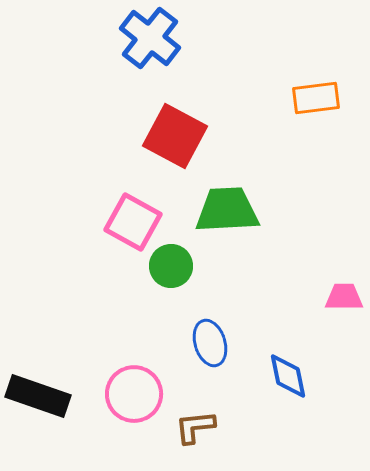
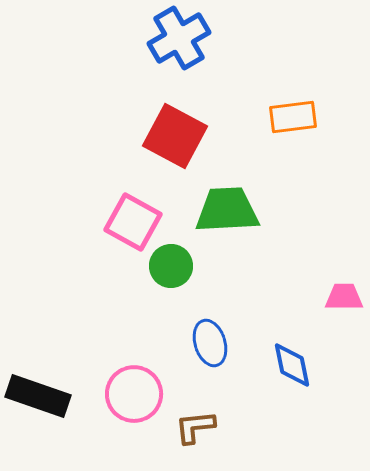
blue cross: moved 29 px right; rotated 22 degrees clockwise
orange rectangle: moved 23 px left, 19 px down
blue diamond: moved 4 px right, 11 px up
